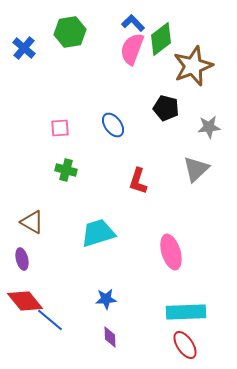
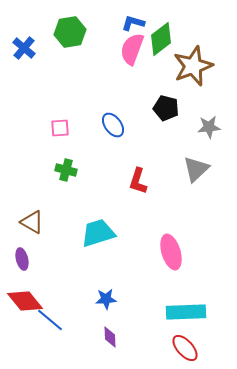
blue L-shape: rotated 30 degrees counterclockwise
red ellipse: moved 3 px down; rotated 8 degrees counterclockwise
